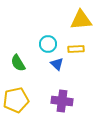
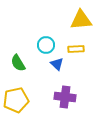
cyan circle: moved 2 px left, 1 px down
purple cross: moved 3 px right, 4 px up
